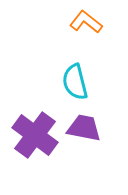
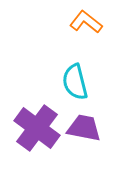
purple cross: moved 2 px right, 7 px up
